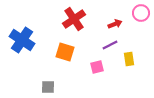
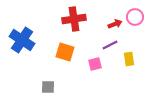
pink circle: moved 6 px left, 4 px down
red cross: rotated 25 degrees clockwise
pink square: moved 2 px left, 3 px up
